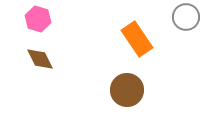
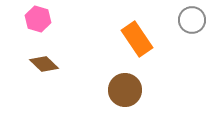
gray circle: moved 6 px right, 3 px down
brown diamond: moved 4 px right, 5 px down; rotated 20 degrees counterclockwise
brown circle: moved 2 px left
